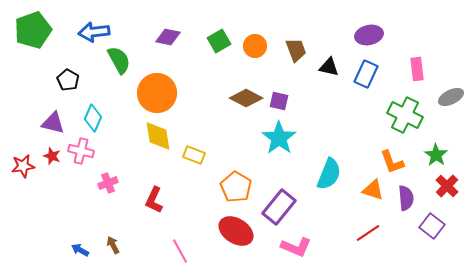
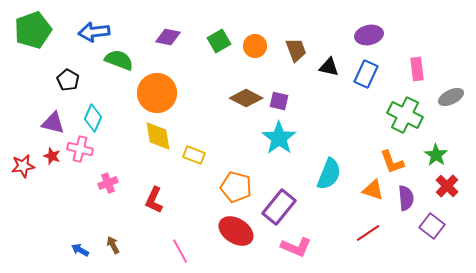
green semicircle at (119, 60): rotated 40 degrees counterclockwise
pink cross at (81, 151): moved 1 px left, 2 px up
orange pentagon at (236, 187): rotated 16 degrees counterclockwise
